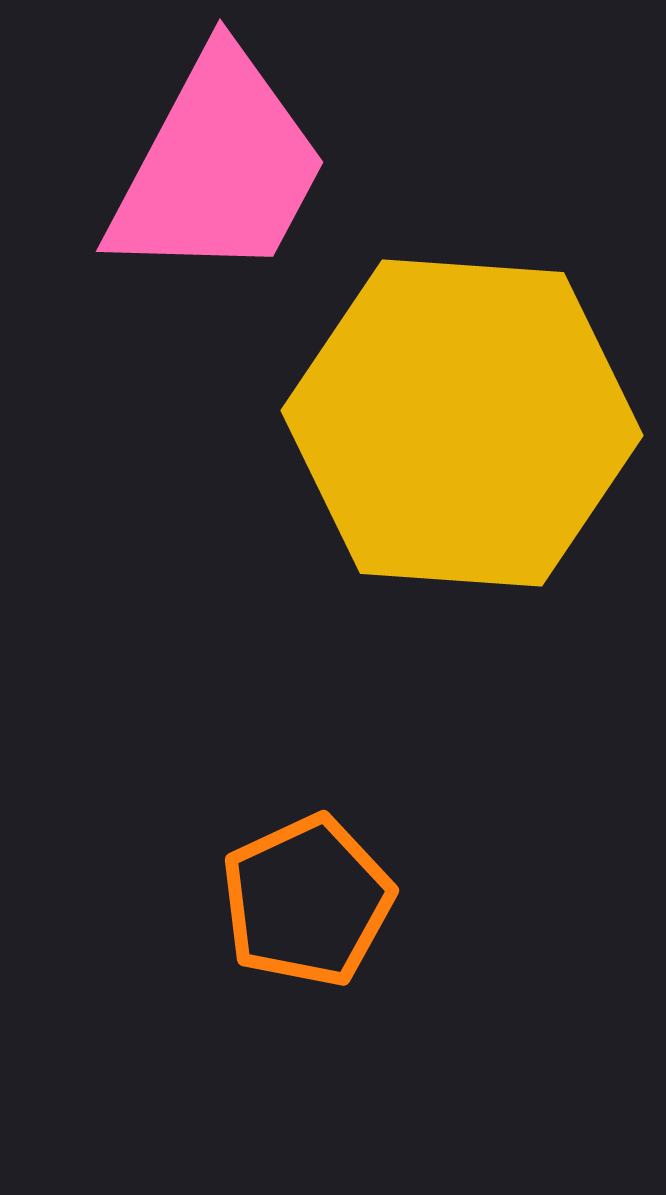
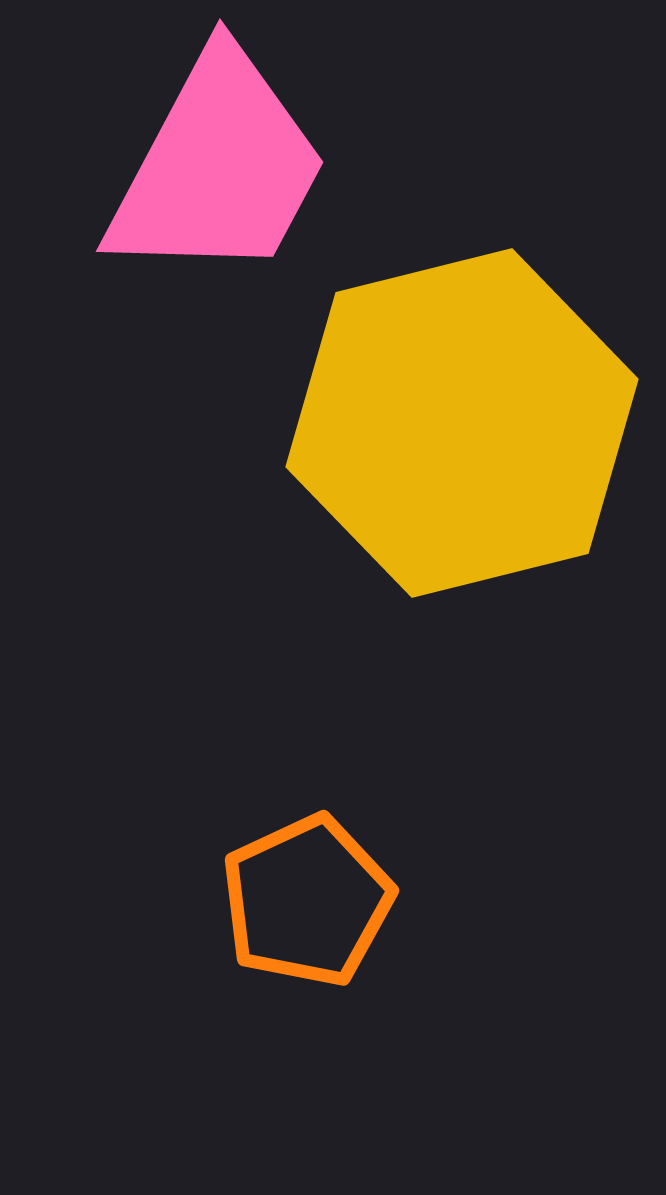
yellow hexagon: rotated 18 degrees counterclockwise
